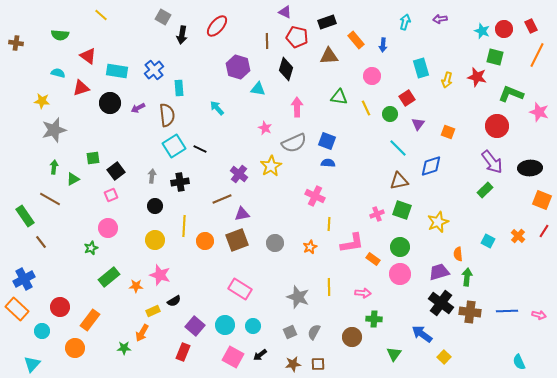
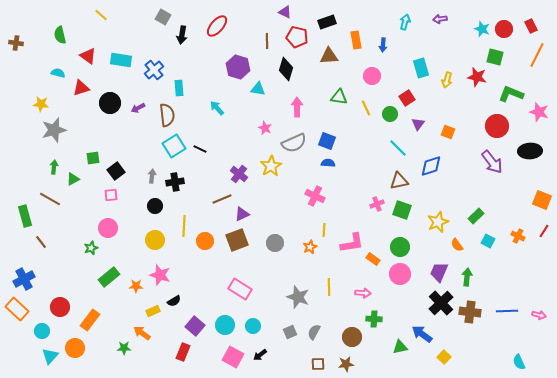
cyan star at (482, 31): moved 2 px up
green semicircle at (60, 35): rotated 72 degrees clockwise
orange rectangle at (356, 40): rotated 30 degrees clockwise
cyan rectangle at (117, 71): moved 4 px right, 11 px up
yellow star at (42, 101): moved 1 px left, 3 px down
black ellipse at (530, 168): moved 17 px up
black cross at (180, 182): moved 5 px left
green rectangle at (485, 190): moved 9 px left, 26 px down
pink square at (111, 195): rotated 16 degrees clockwise
purple triangle at (242, 214): rotated 14 degrees counterclockwise
pink cross at (377, 214): moved 10 px up
green rectangle at (25, 216): rotated 20 degrees clockwise
yellow line at (329, 224): moved 5 px left, 6 px down
orange cross at (518, 236): rotated 16 degrees counterclockwise
orange semicircle at (458, 254): moved 1 px left, 9 px up; rotated 32 degrees counterclockwise
purple trapezoid at (439, 272): rotated 50 degrees counterclockwise
black cross at (441, 303): rotated 10 degrees clockwise
orange arrow at (142, 333): rotated 96 degrees clockwise
green triangle at (394, 354): moved 6 px right, 7 px up; rotated 42 degrees clockwise
cyan triangle at (32, 364): moved 18 px right, 8 px up
brown star at (293, 364): moved 53 px right
